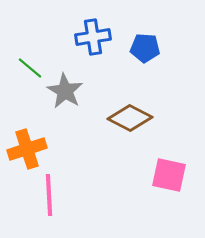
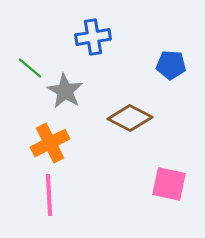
blue pentagon: moved 26 px right, 17 px down
orange cross: moved 23 px right, 6 px up; rotated 9 degrees counterclockwise
pink square: moved 9 px down
